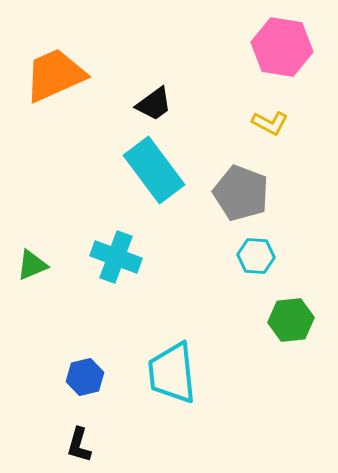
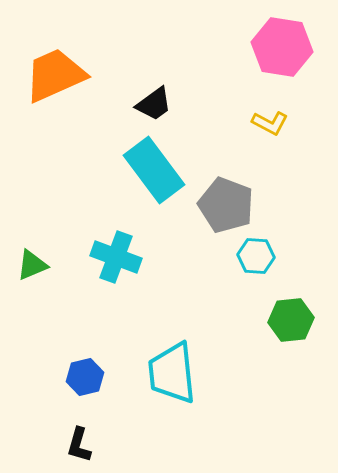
gray pentagon: moved 15 px left, 12 px down
